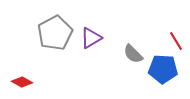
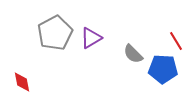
red diamond: rotated 50 degrees clockwise
